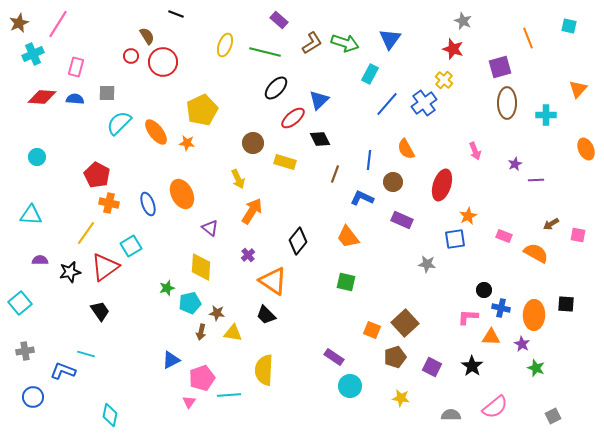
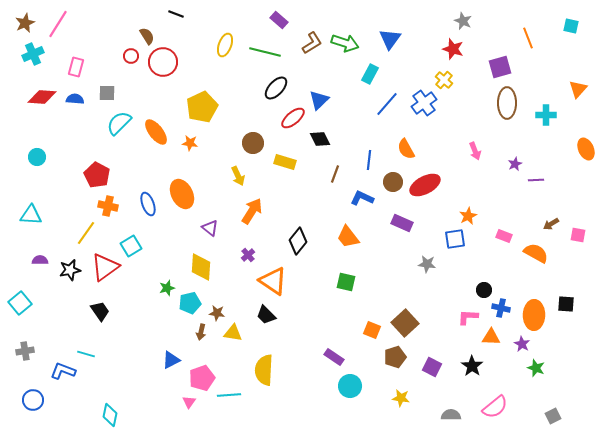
brown star at (19, 23): moved 6 px right
cyan square at (569, 26): moved 2 px right
yellow pentagon at (202, 110): moved 3 px up
orange star at (187, 143): moved 3 px right
yellow arrow at (238, 179): moved 3 px up
red ellipse at (442, 185): moved 17 px left; rotated 44 degrees clockwise
orange cross at (109, 203): moved 1 px left, 3 px down
purple rectangle at (402, 220): moved 3 px down
black star at (70, 272): moved 2 px up
blue circle at (33, 397): moved 3 px down
